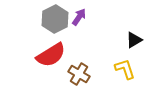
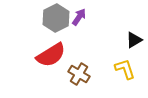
gray hexagon: moved 1 px right, 1 px up
